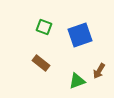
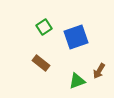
green square: rotated 35 degrees clockwise
blue square: moved 4 px left, 2 px down
